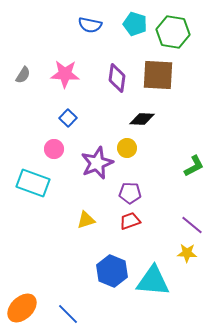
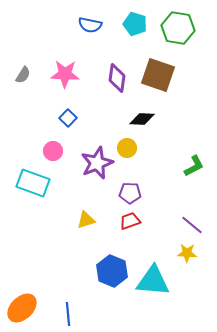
green hexagon: moved 5 px right, 4 px up
brown square: rotated 16 degrees clockwise
pink circle: moved 1 px left, 2 px down
blue line: rotated 40 degrees clockwise
